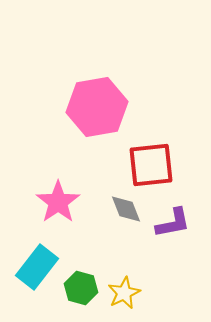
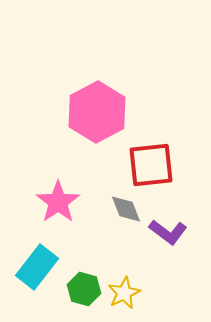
pink hexagon: moved 5 px down; rotated 18 degrees counterclockwise
purple L-shape: moved 5 px left, 9 px down; rotated 48 degrees clockwise
green hexagon: moved 3 px right, 1 px down
